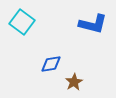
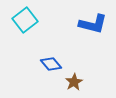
cyan square: moved 3 px right, 2 px up; rotated 15 degrees clockwise
blue diamond: rotated 60 degrees clockwise
